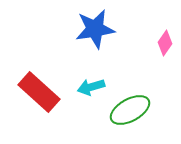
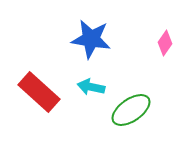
blue star: moved 4 px left, 10 px down; rotated 18 degrees clockwise
cyan arrow: rotated 28 degrees clockwise
green ellipse: moved 1 px right; rotated 6 degrees counterclockwise
